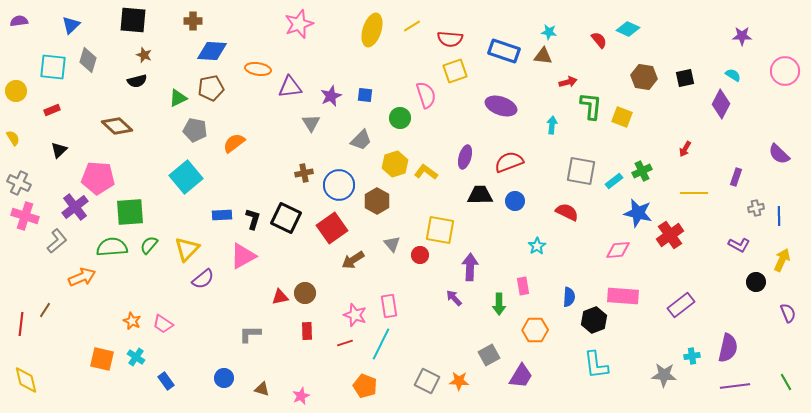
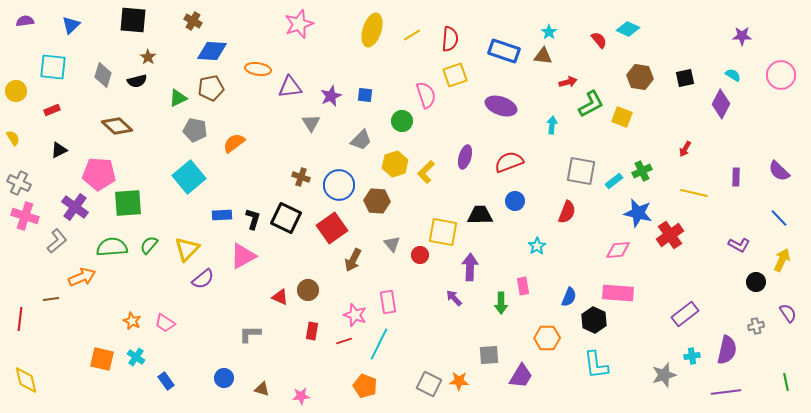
purple semicircle at (19, 21): moved 6 px right
brown cross at (193, 21): rotated 30 degrees clockwise
yellow line at (412, 26): moved 9 px down
cyan star at (549, 32): rotated 28 degrees clockwise
red semicircle at (450, 39): rotated 90 degrees counterclockwise
brown star at (144, 55): moved 4 px right, 2 px down; rotated 14 degrees clockwise
gray diamond at (88, 60): moved 15 px right, 15 px down
yellow square at (455, 71): moved 4 px down
pink circle at (785, 71): moved 4 px left, 4 px down
brown hexagon at (644, 77): moved 4 px left
green L-shape at (591, 106): moved 2 px up; rotated 56 degrees clockwise
green circle at (400, 118): moved 2 px right, 3 px down
black triangle at (59, 150): rotated 18 degrees clockwise
purple semicircle at (779, 154): moved 17 px down
yellow L-shape at (426, 172): rotated 80 degrees counterclockwise
brown cross at (304, 173): moved 3 px left, 4 px down; rotated 30 degrees clockwise
cyan square at (186, 177): moved 3 px right
purple rectangle at (736, 177): rotated 18 degrees counterclockwise
pink pentagon at (98, 178): moved 1 px right, 4 px up
yellow line at (694, 193): rotated 12 degrees clockwise
black trapezoid at (480, 195): moved 20 px down
brown hexagon at (377, 201): rotated 25 degrees counterclockwise
purple cross at (75, 207): rotated 16 degrees counterclockwise
gray cross at (756, 208): moved 118 px down
green square at (130, 212): moved 2 px left, 9 px up
red semicircle at (567, 212): rotated 85 degrees clockwise
blue line at (779, 216): moved 2 px down; rotated 42 degrees counterclockwise
yellow square at (440, 230): moved 3 px right, 2 px down
brown arrow at (353, 260): rotated 30 degrees counterclockwise
brown circle at (305, 293): moved 3 px right, 3 px up
pink rectangle at (623, 296): moved 5 px left, 3 px up
red triangle at (280, 297): rotated 36 degrees clockwise
blue semicircle at (569, 297): rotated 18 degrees clockwise
green arrow at (499, 304): moved 2 px right, 1 px up
purple rectangle at (681, 305): moved 4 px right, 9 px down
pink rectangle at (389, 306): moved 1 px left, 4 px up
brown line at (45, 310): moved 6 px right, 11 px up; rotated 49 degrees clockwise
purple semicircle at (788, 313): rotated 12 degrees counterclockwise
black hexagon at (594, 320): rotated 15 degrees counterclockwise
red line at (21, 324): moved 1 px left, 5 px up
pink trapezoid at (163, 324): moved 2 px right, 1 px up
orange hexagon at (535, 330): moved 12 px right, 8 px down
red rectangle at (307, 331): moved 5 px right; rotated 12 degrees clockwise
red line at (345, 343): moved 1 px left, 2 px up
cyan line at (381, 344): moved 2 px left
purple semicircle at (728, 348): moved 1 px left, 2 px down
gray square at (489, 355): rotated 25 degrees clockwise
gray star at (664, 375): rotated 20 degrees counterclockwise
gray square at (427, 381): moved 2 px right, 3 px down
green line at (786, 382): rotated 18 degrees clockwise
purple line at (735, 386): moved 9 px left, 6 px down
pink star at (301, 396): rotated 18 degrees clockwise
